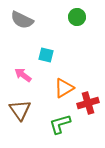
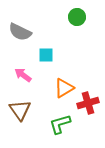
gray semicircle: moved 2 px left, 12 px down
cyan square: rotated 14 degrees counterclockwise
